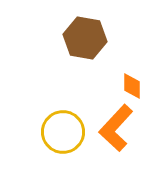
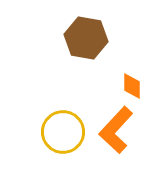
brown hexagon: moved 1 px right
orange L-shape: moved 2 px down
